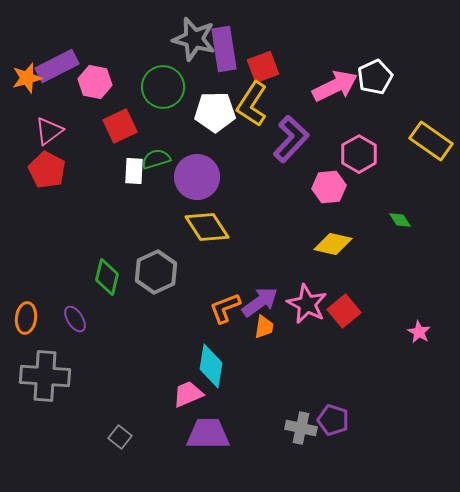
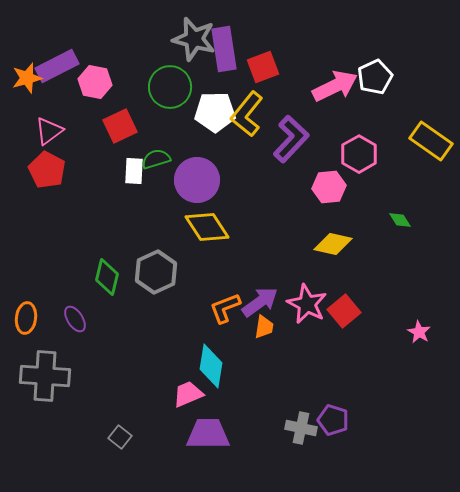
green circle at (163, 87): moved 7 px right
yellow L-shape at (252, 104): moved 5 px left, 10 px down; rotated 6 degrees clockwise
purple circle at (197, 177): moved 3 px down
